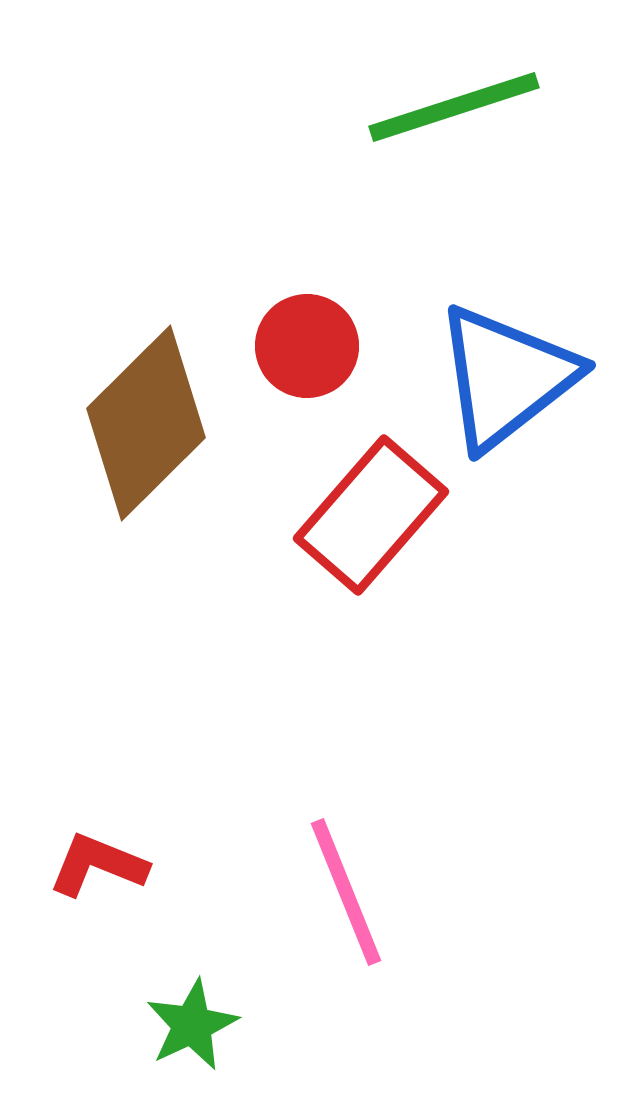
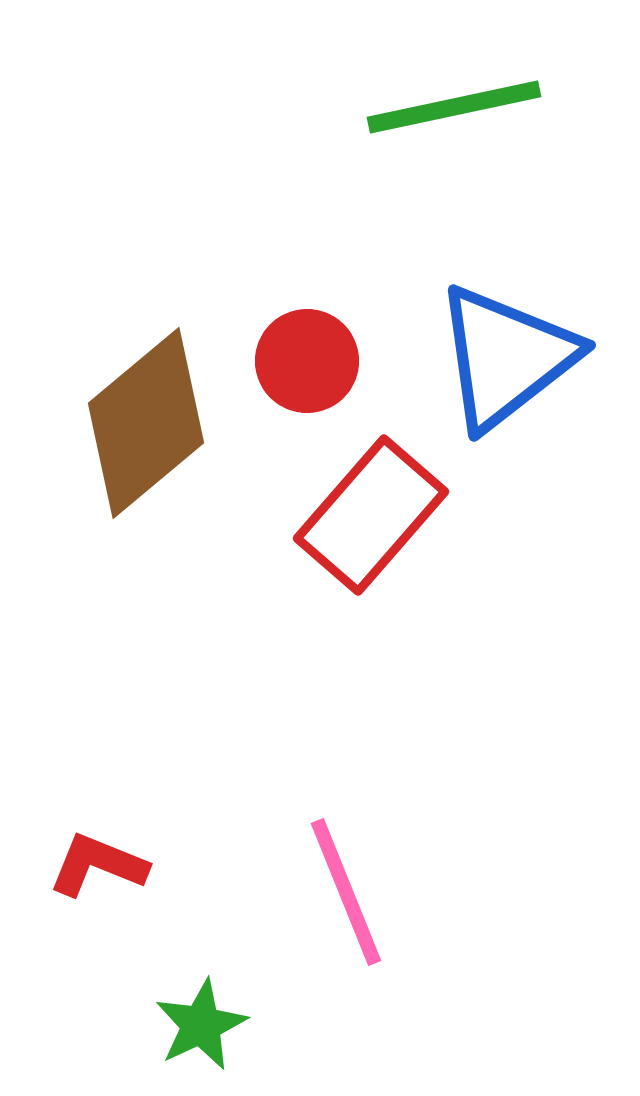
green line: rotated 6 degrees clockwise
red circle: moved 15 px down
blue triangle: moved 20 px up
brown diamond: rotated 5 degrees clockwise
green star: moved 9 px right
